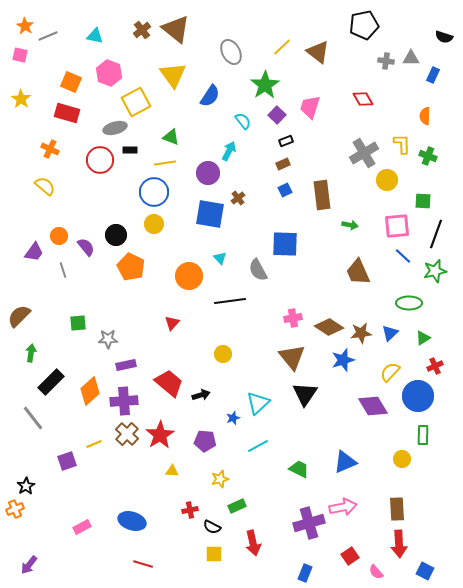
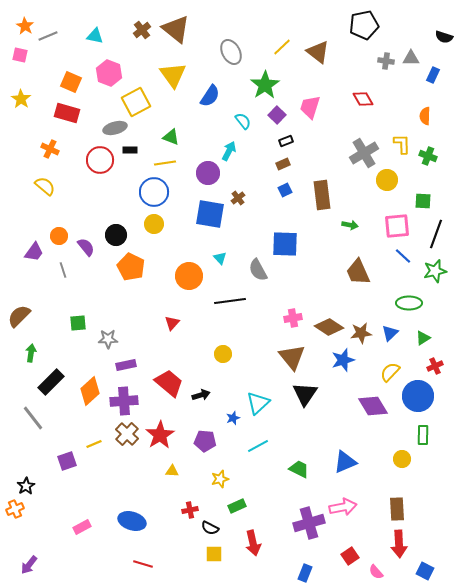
black semicircle at (212, 527): moved 2 px left, 1 px down
